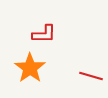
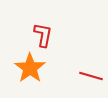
red L-shape: moved 1 px left, 1 px down; rotated 80 degrees counterclockwise
